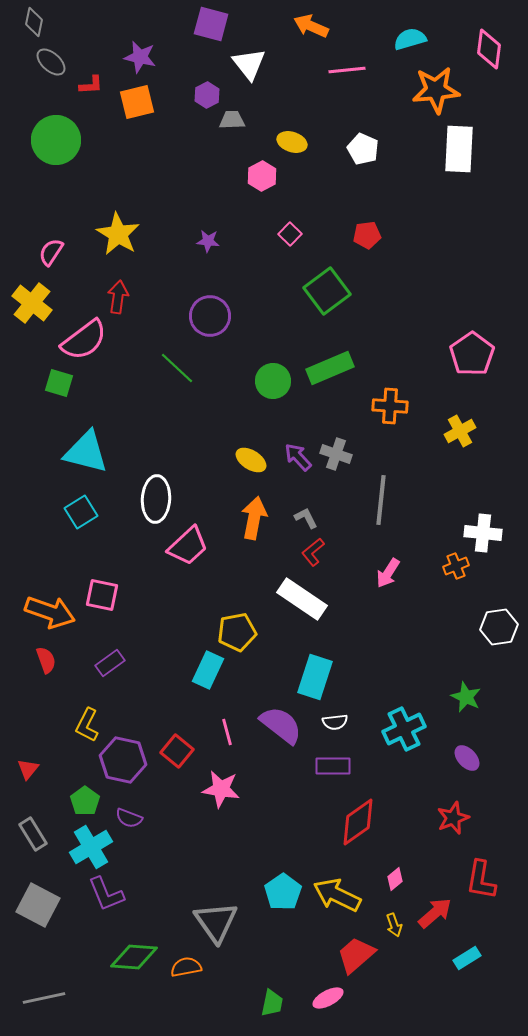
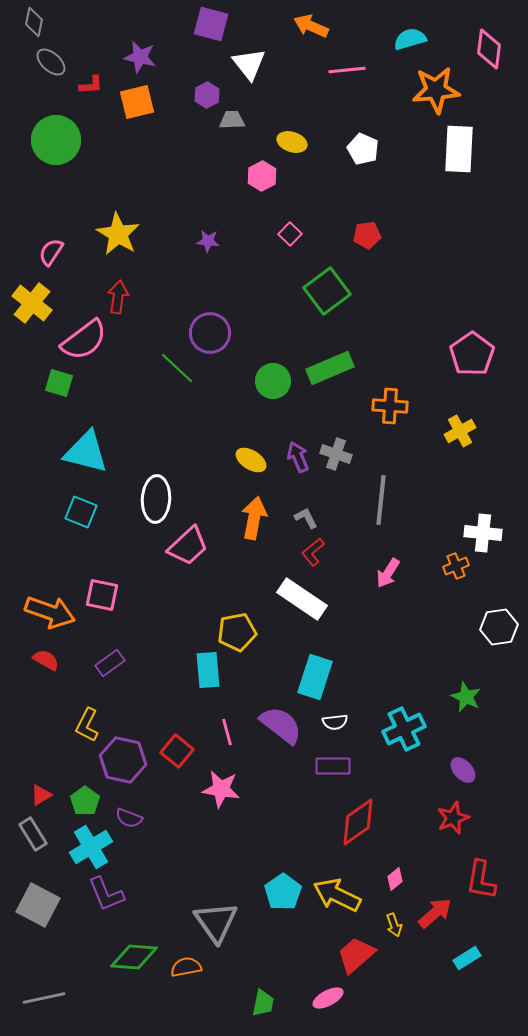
purple circle at (210, 316): moved 17 px down
purple arrow at (298, 457): rotated 20 degrees clockwise
cyan square at (81, 512): rotated 36 degrees counterclockwise
red semicircle at (46, 660): rotated 40 degrees counterclockwise
cyan rectangle at (208, 670): rotated 30 degrees counterclockwise
purple ellipse at (467, 758): moved 4 px left, 12 px down
red triangle at (28, 769): moved 13 px right, 26 px down; rotated 20 degrees clockwise
green trapezoid at (272, 1003): moved 9 px left
